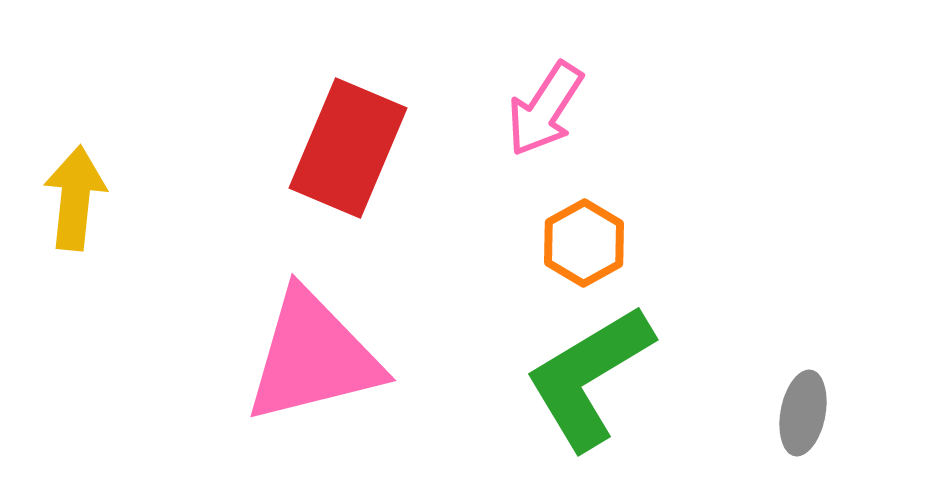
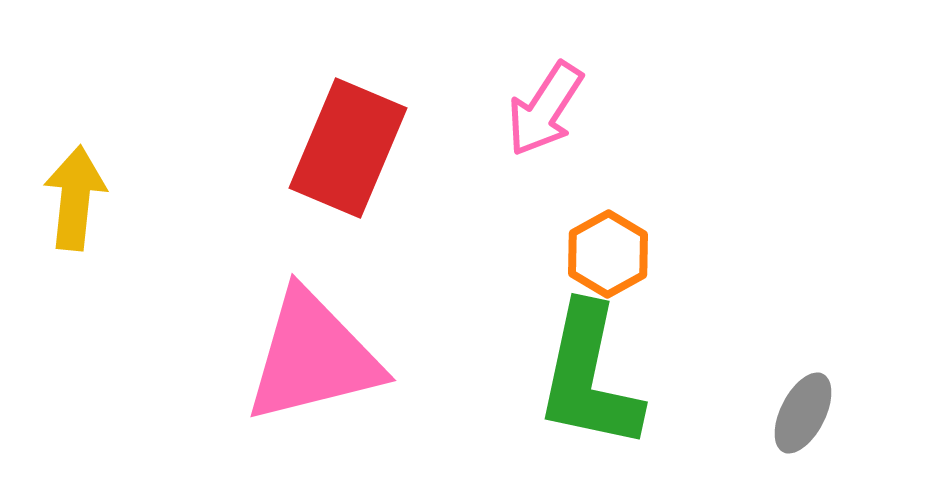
orange hexagon: moved 24 px right, 11 px down
green L-shape: rotated 47 degrees counterclockwise
gray ellipse: rotated 16 degrees clockwise
